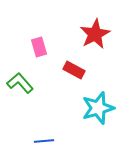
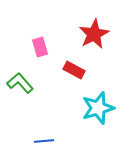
red star: moved 1 px left
pink rectangle: moved 1 px right
